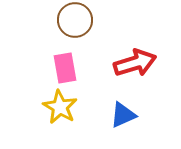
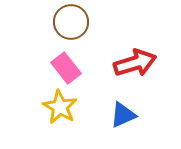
brown circle: moved 4 px left, 2 px down
pink rectangle: moved 1 px right; rotated 28 degrees counterclockwise
